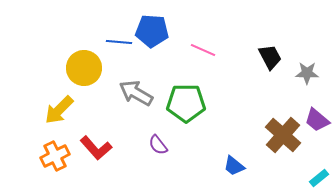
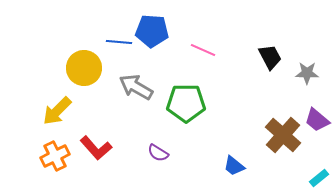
gray arrow: moved 6 px up
yellow arrow: moved 2 px left, 1 px down
purple semicircle: moved 8 px down; rotated 20 degrees counterclockwise
